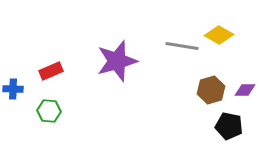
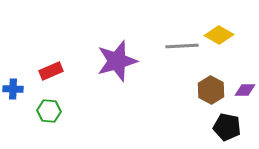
gray line: rotated 12 degrees counterclockwise
brown hexagon: rotated 16 degrees counterclockwise
black pentagon: moved 2 px left, 1 px down
